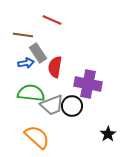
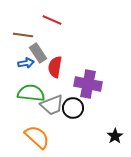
black circle: moved 1 px right, 2 px down
black star: moved 7 px right, 2 px down
